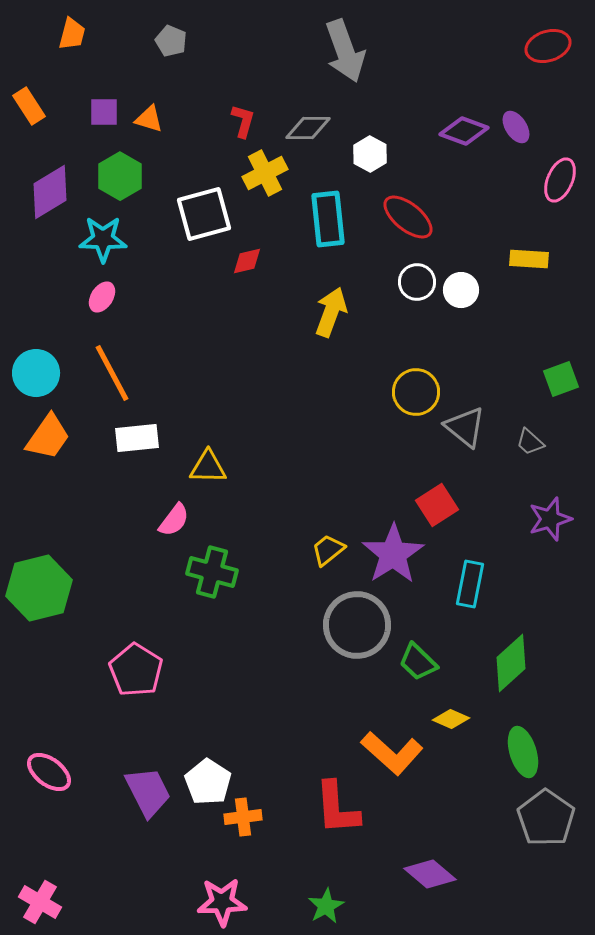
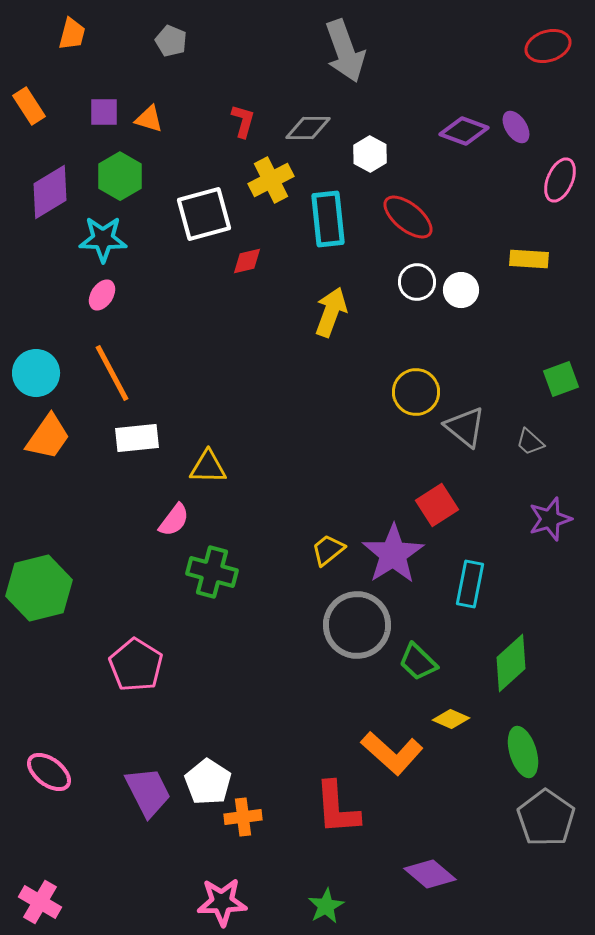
yellow cross at (265, 173): moved 6 px right, 7 px down
pink ellipse at (102, 297): moved 2 px up
pink pentagon at (136, 670): moved 5 px up
